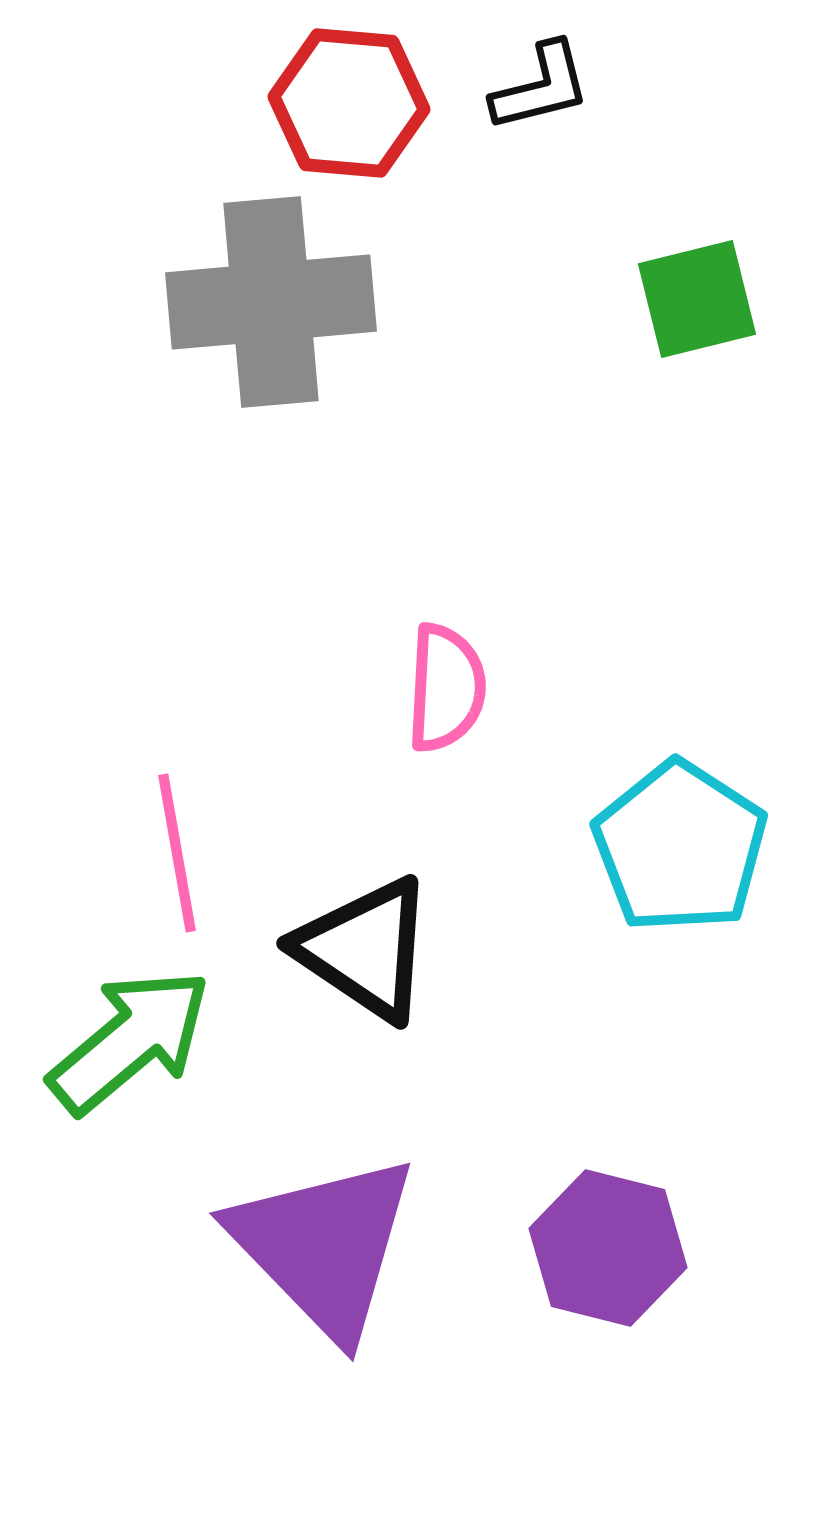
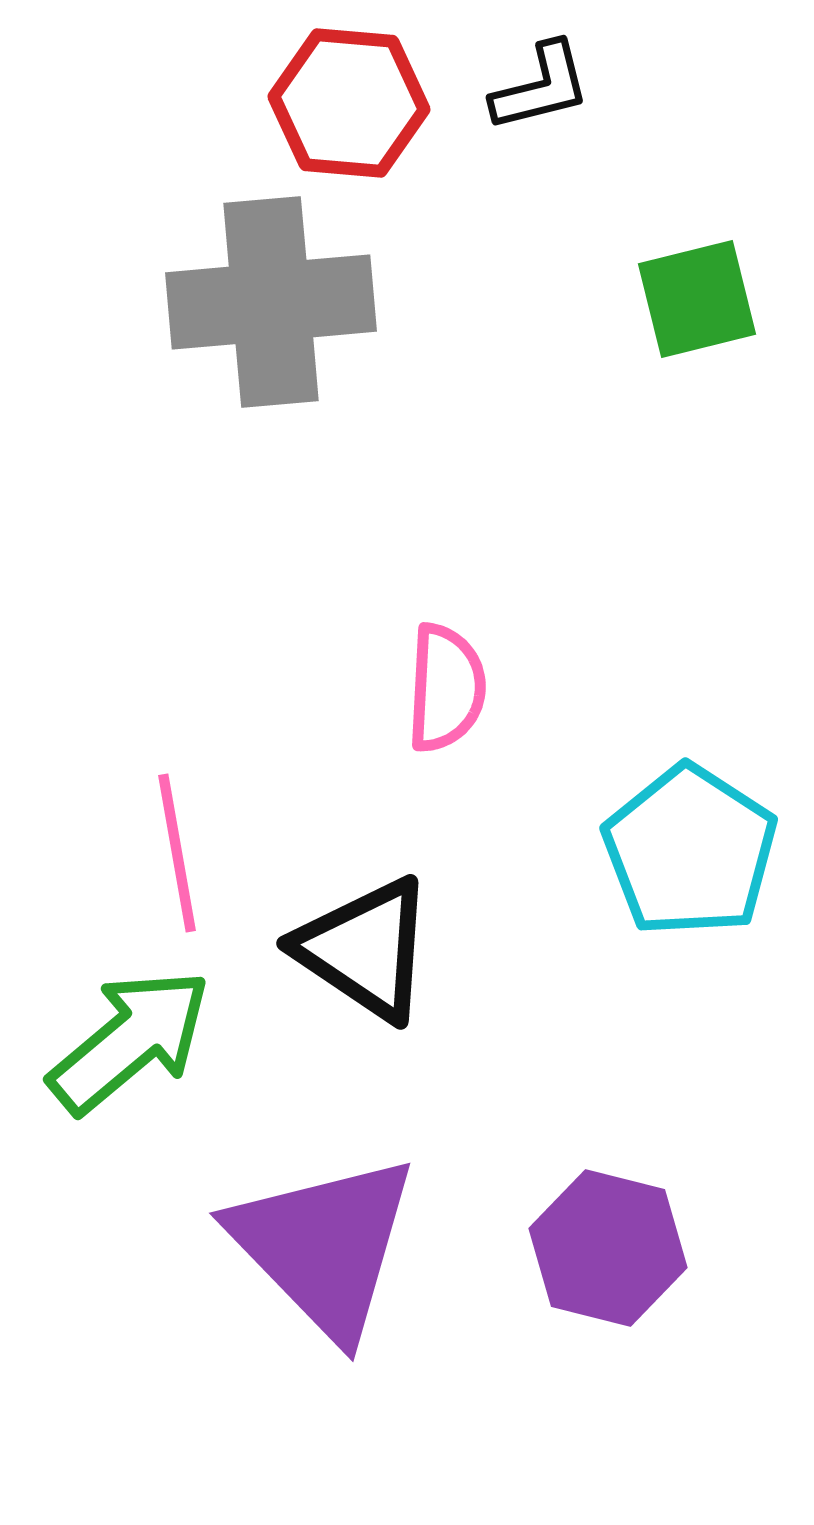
cyan pentagon: moved 10 px right, 4 px down
